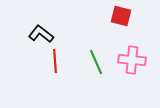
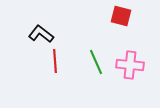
pink cross: moved 2 px left, 5 px down
